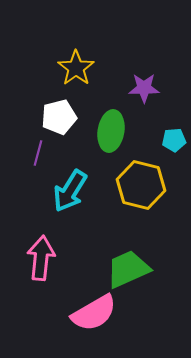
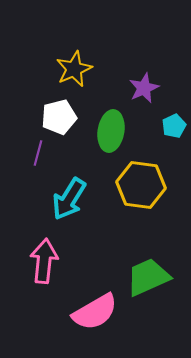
yellow star: moved 2 px left, 1 px down; rotated 12 degrees clockwise
purple star: rotated 24 degrees counterclockwise
cyan pentagon: moved 14 px up; rotated 20 degrees counterclockwise
yellow hexagon: rotated 6 degrees counterclockwise
cyan arrow: moved 1 px left, 8 px down
pink arrow: moved 3 px right, 3 px down
green trapezoid: moved 20 px right, 8 px down
pink semicircle: moved 1 px right, 1 px up
